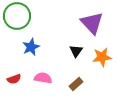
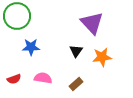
blue star: rotated 24 degrees clockwise
